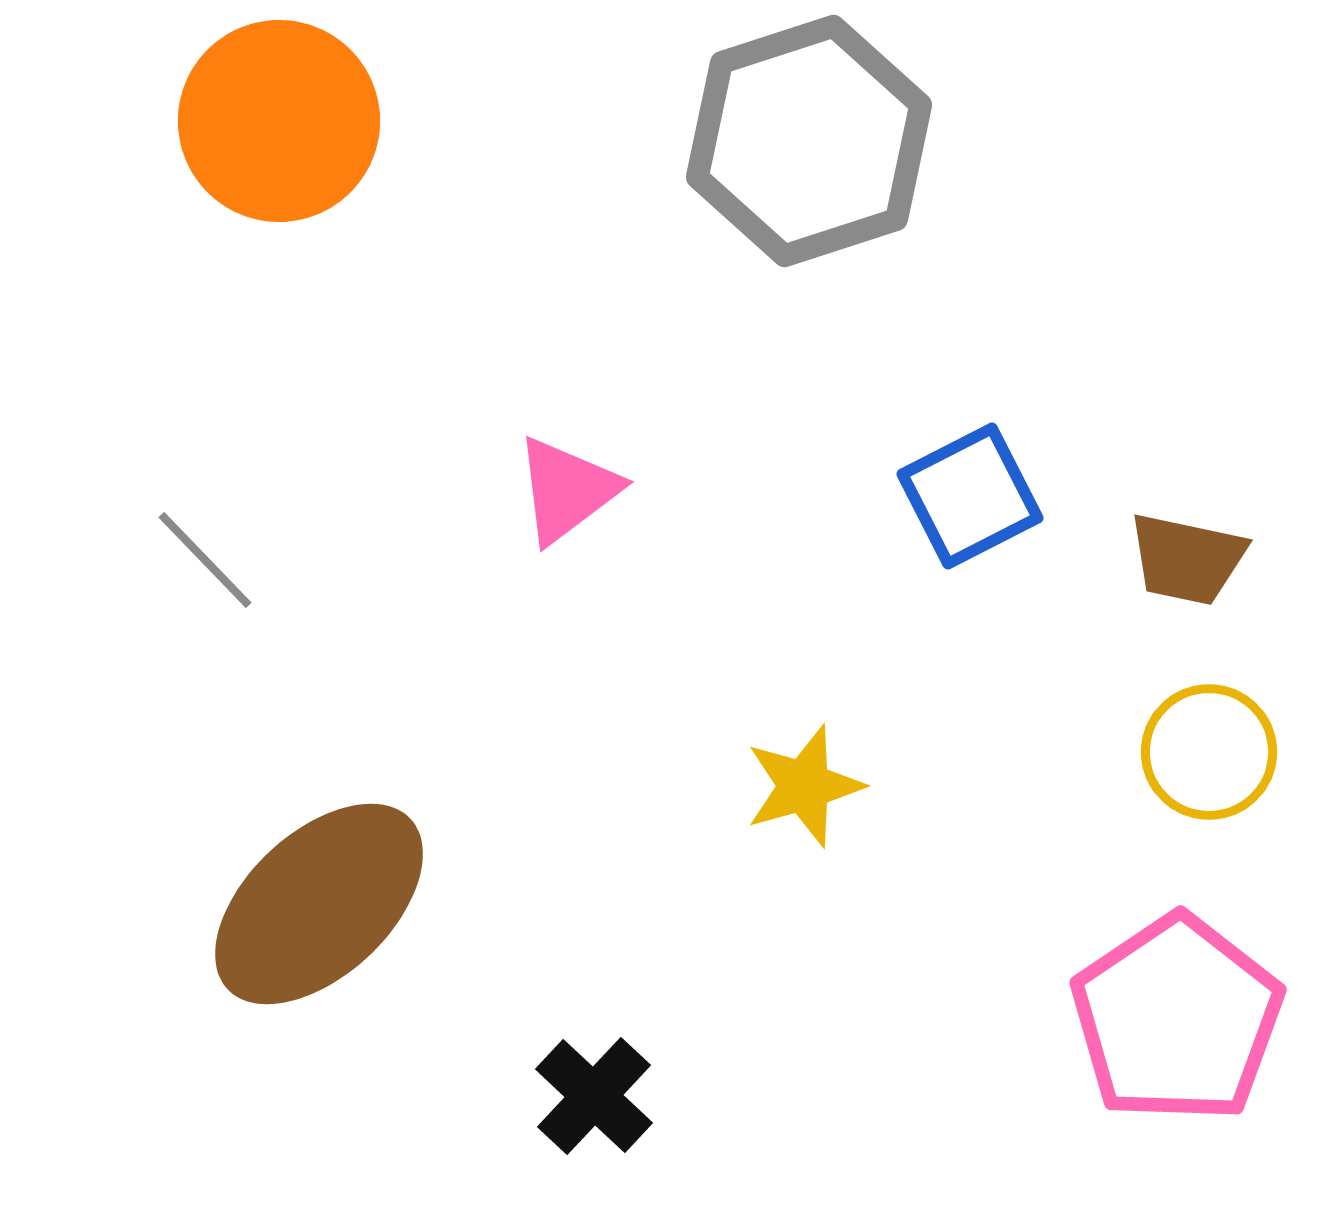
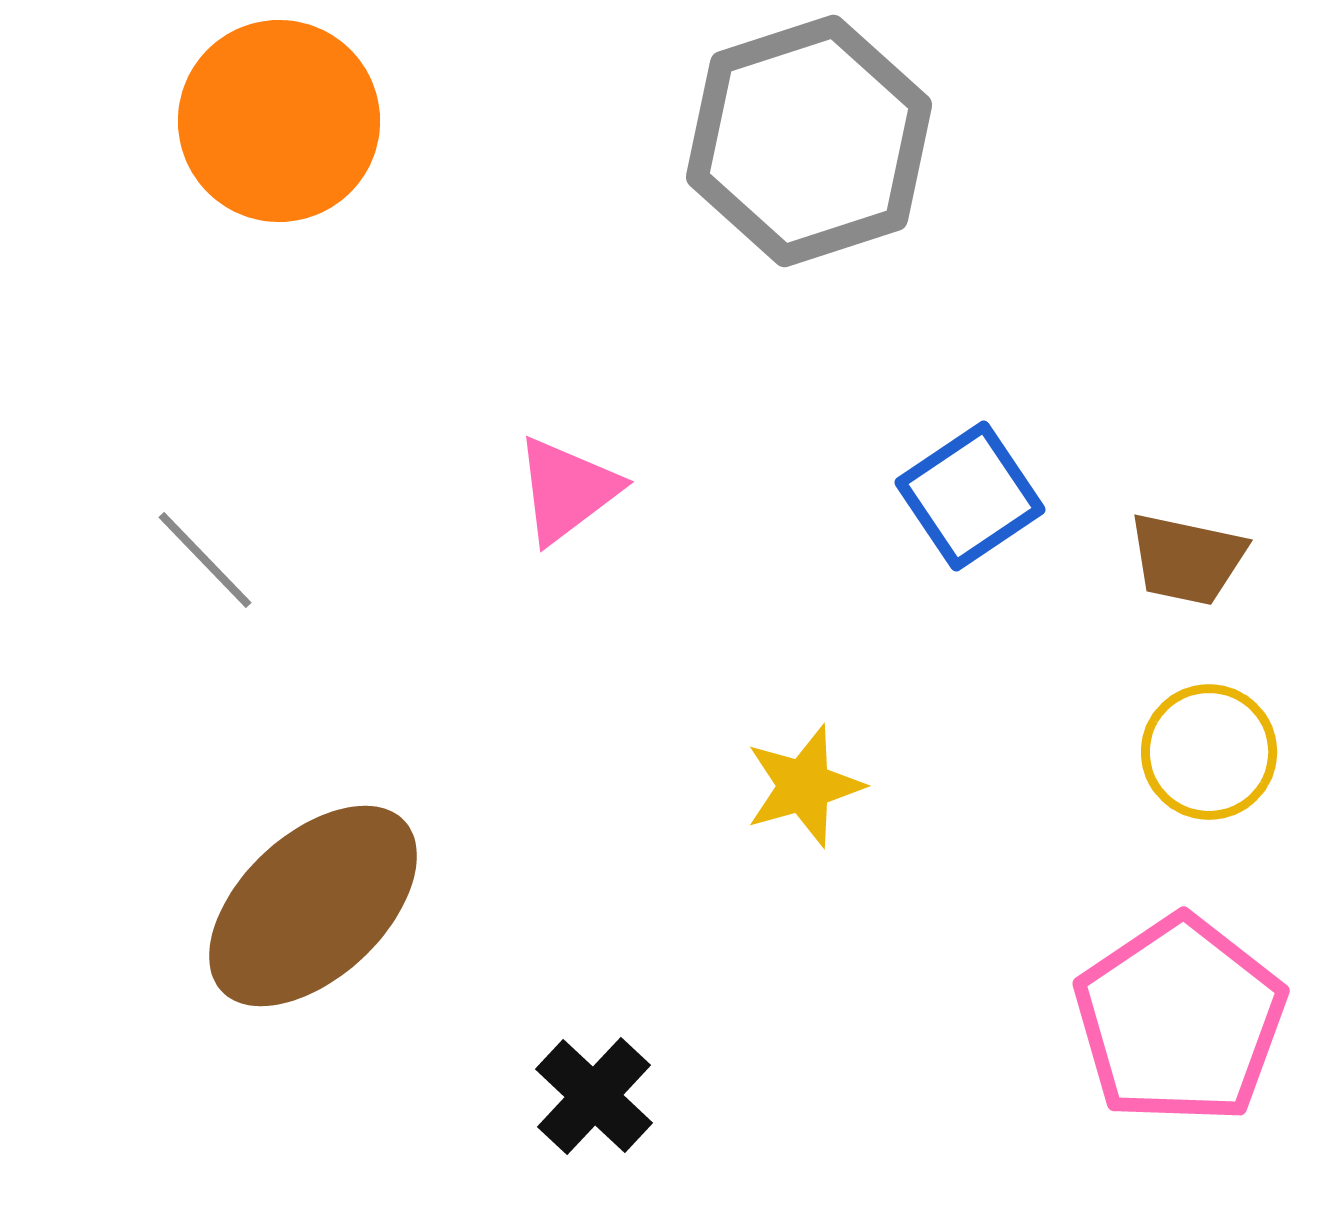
blue square: rotated 7 degrees counterclockwise
brown ellipse: moved 6 px left, 2 px down
pink pentagon: moved 3 px right, 1 px down
